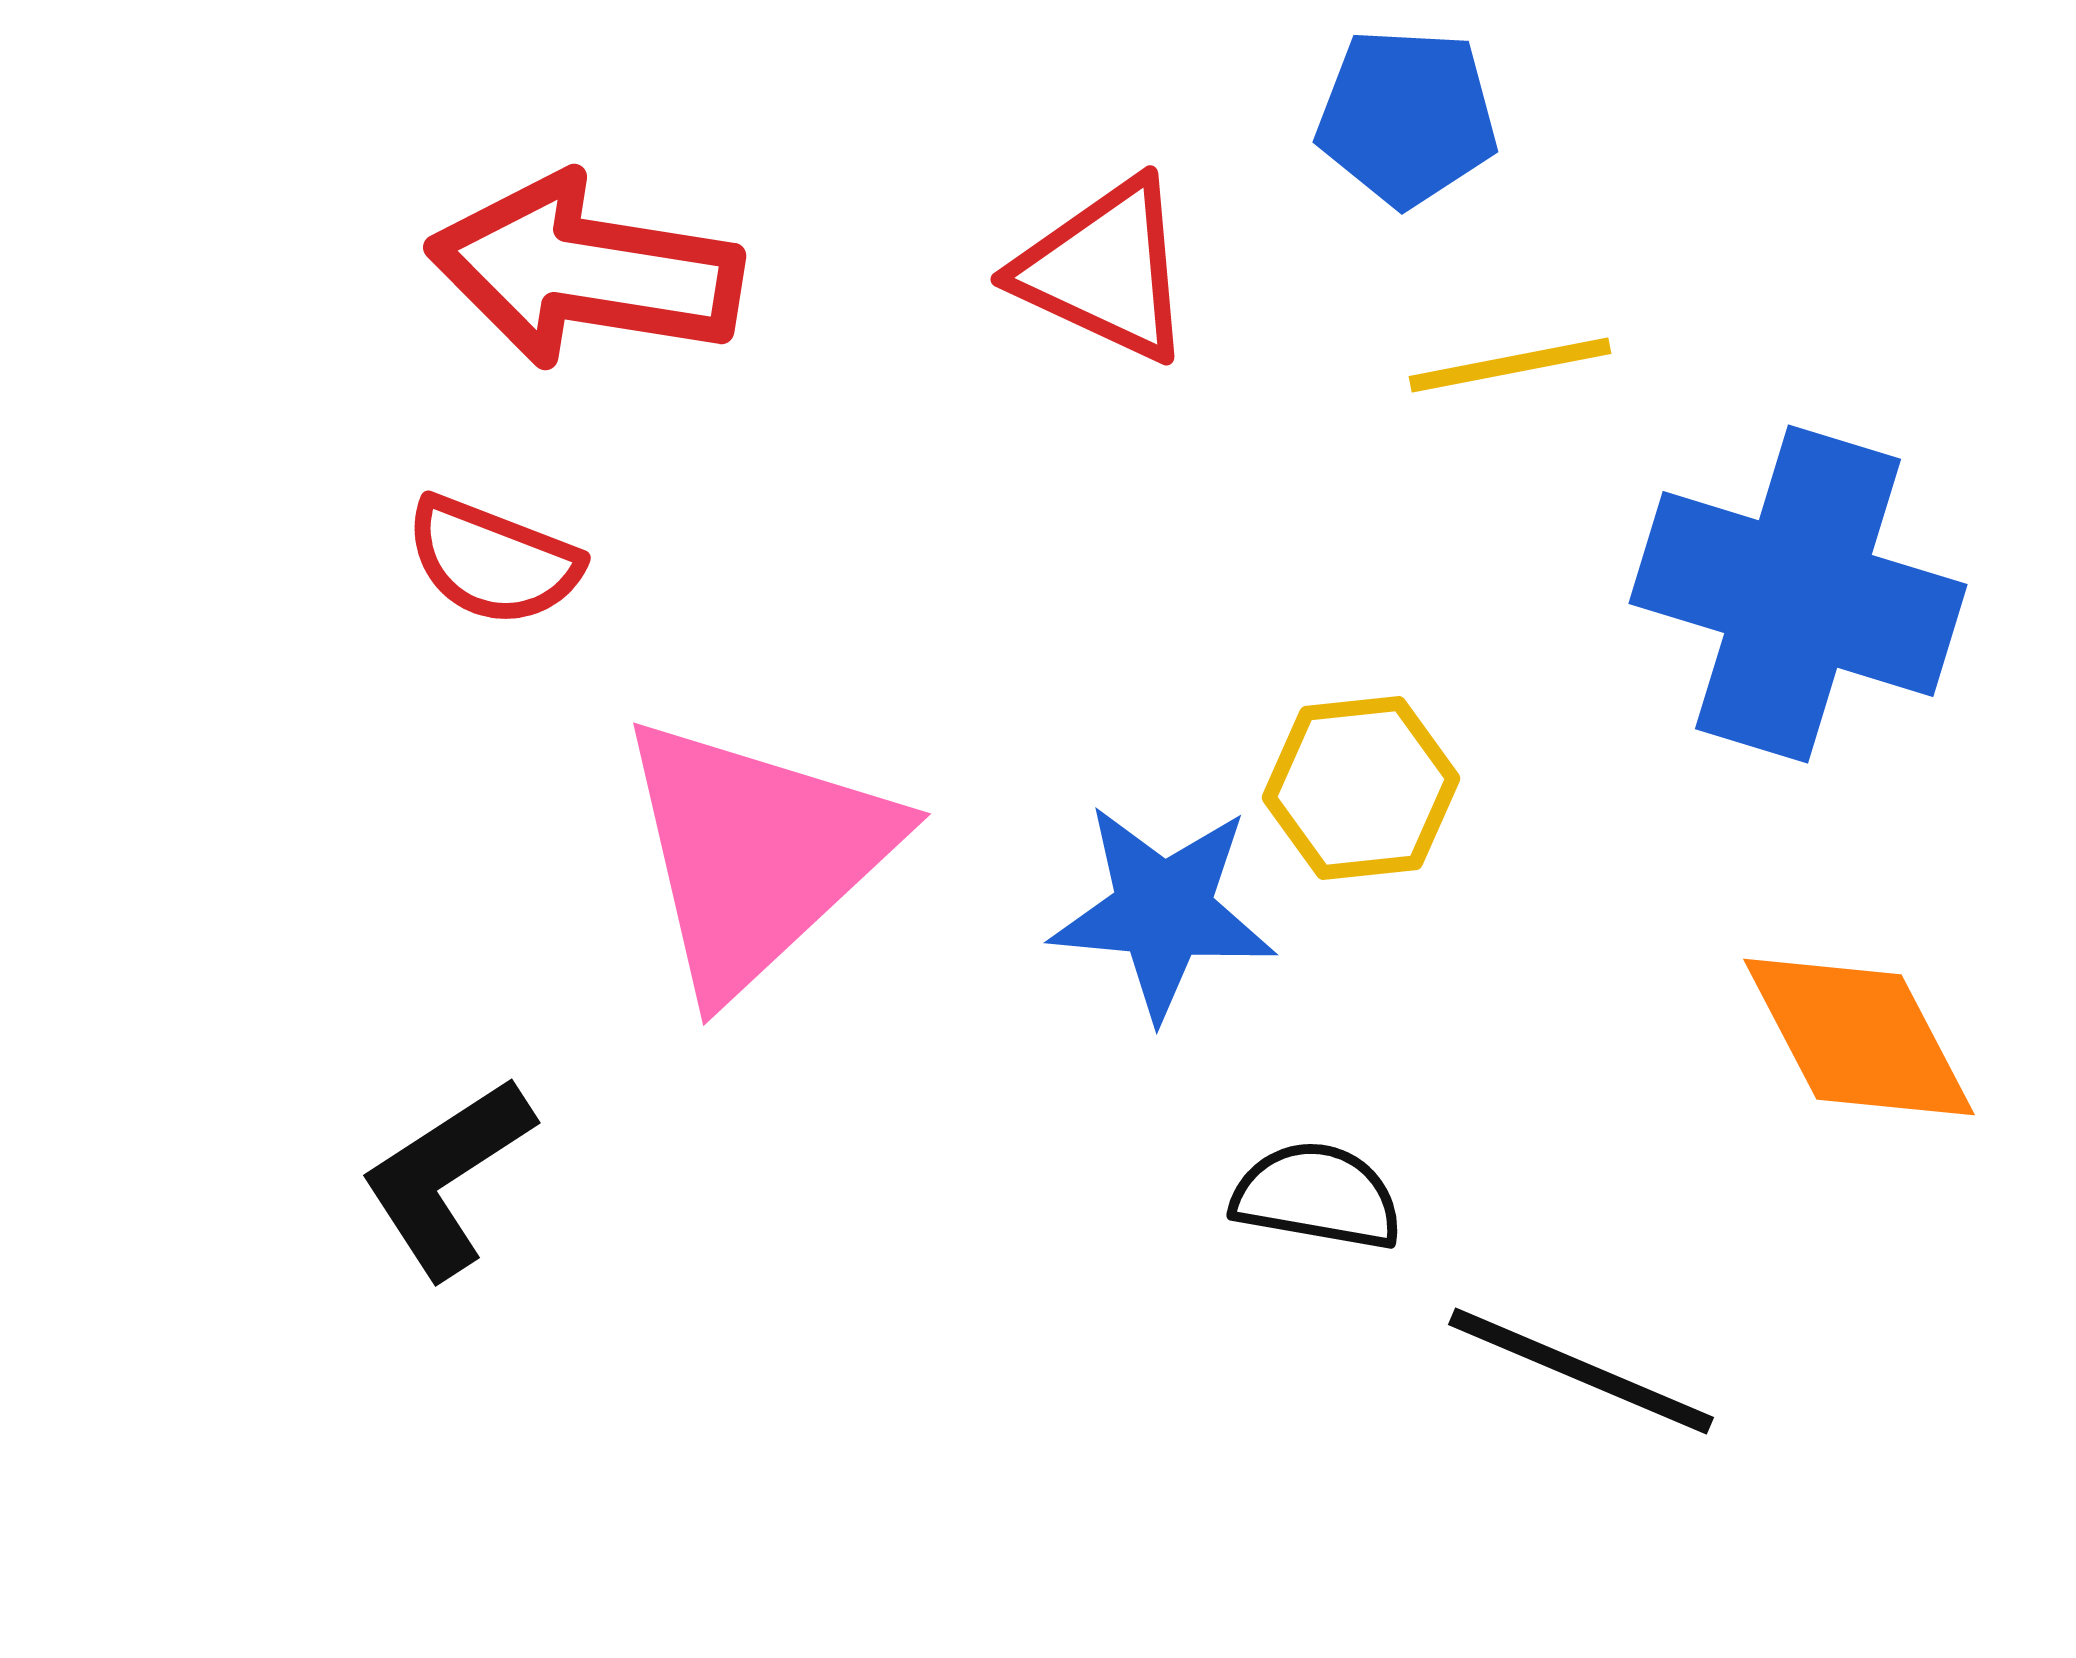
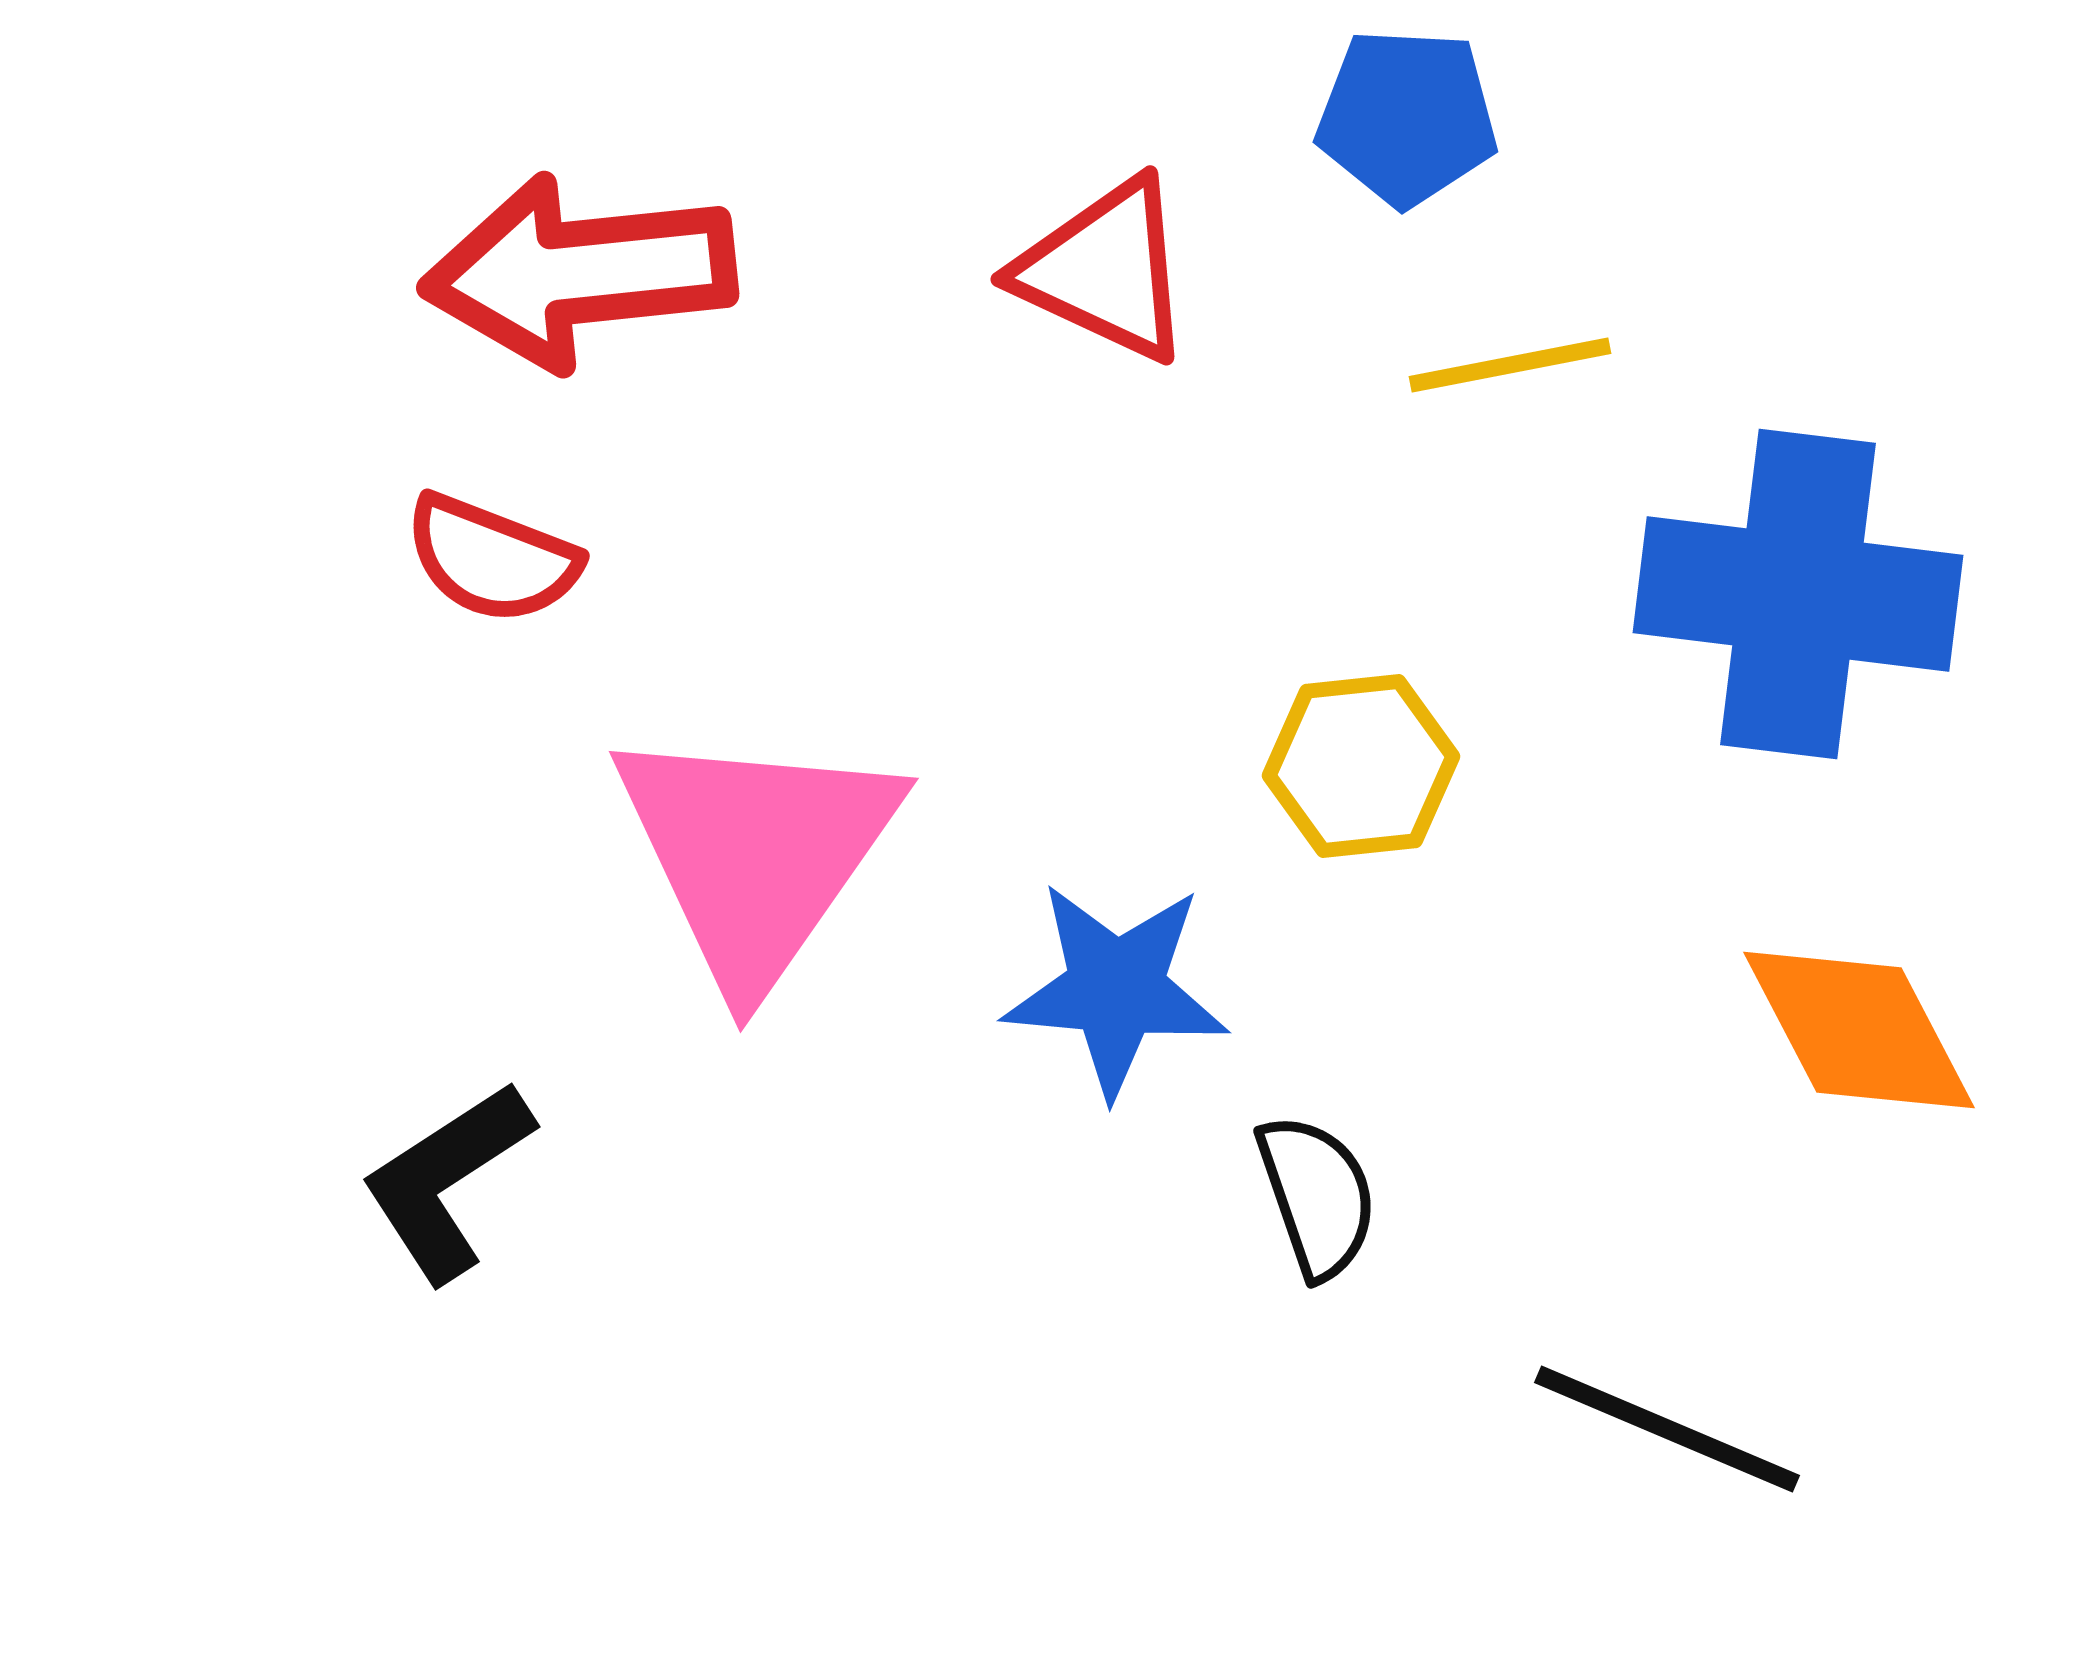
red arrow: moved 6 px left, 1 px down; rotated 15 degrees counterclockwise
red semicircle: moved 1 px left, 2 px up
blue cross: rotated 10 degrees counterclockwise
yellow hexagon: moved 22 px up
pink triangle: rotated 12 degrees counterclockwise
blue star: moved 47 px left, 78 px down
orange diamond: moved 7 px up
black L-shape: moved 4 px down
black semicircle: rotated 61 degrees clockwise
black line: moved 86 px right, 58 px down
